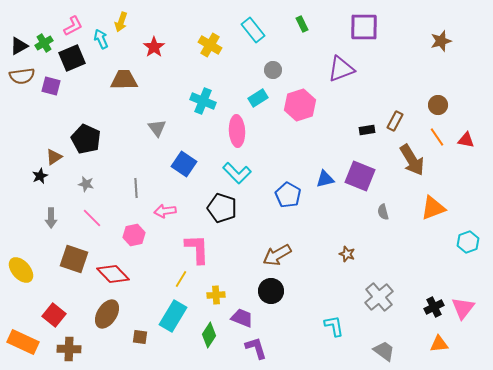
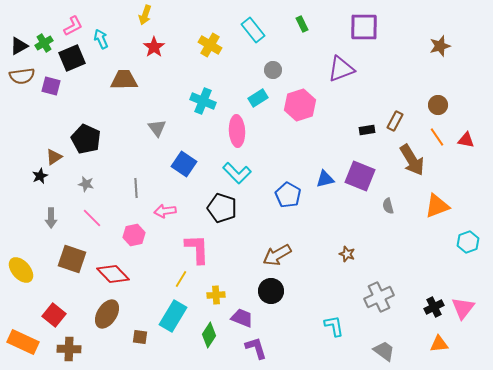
yellow arrow at (121, 22): moved 24 px right, 7 px up
brown star at (441, 41): moved 1 px left, 5 px down
orange triangle at (433, 208): moved 4 px right, 2 px up
gray semicircle at (383, 212): moved 5 px right, 6 px up
brown square at (74, 259): moved 2 px left
gray cross at (379, 297): rotated 16 degrees clockwise
